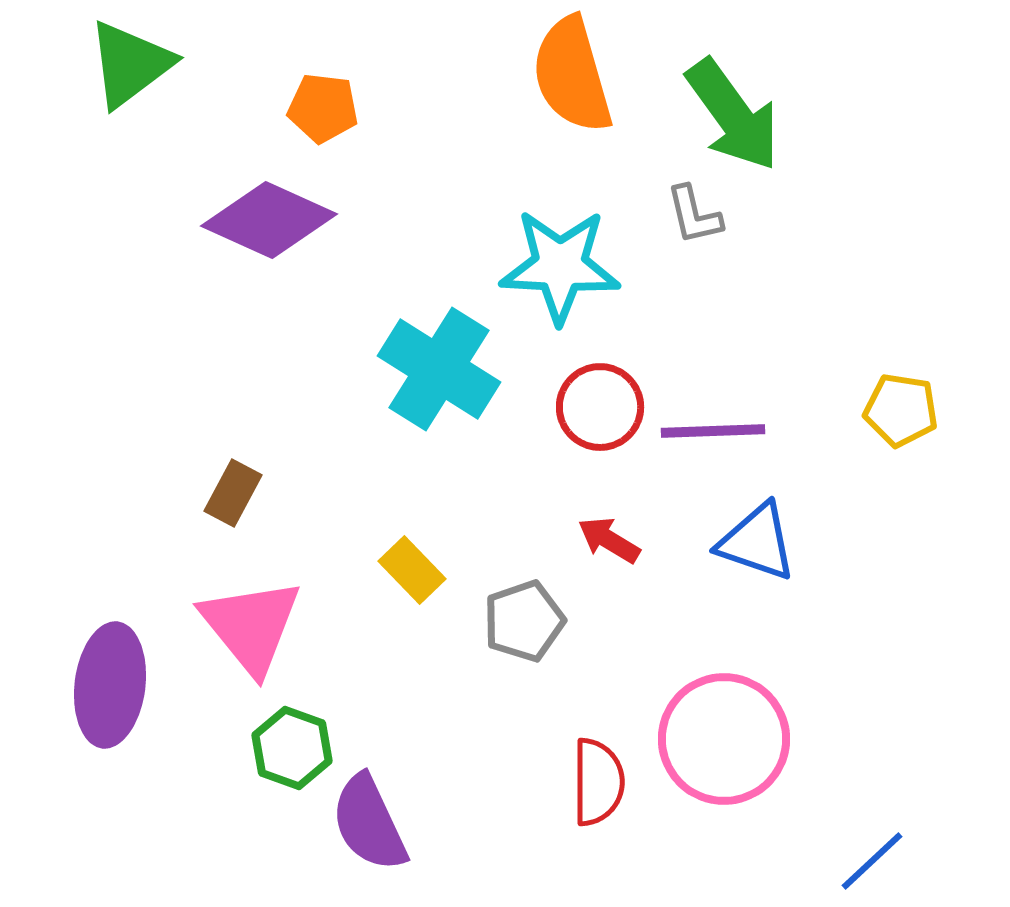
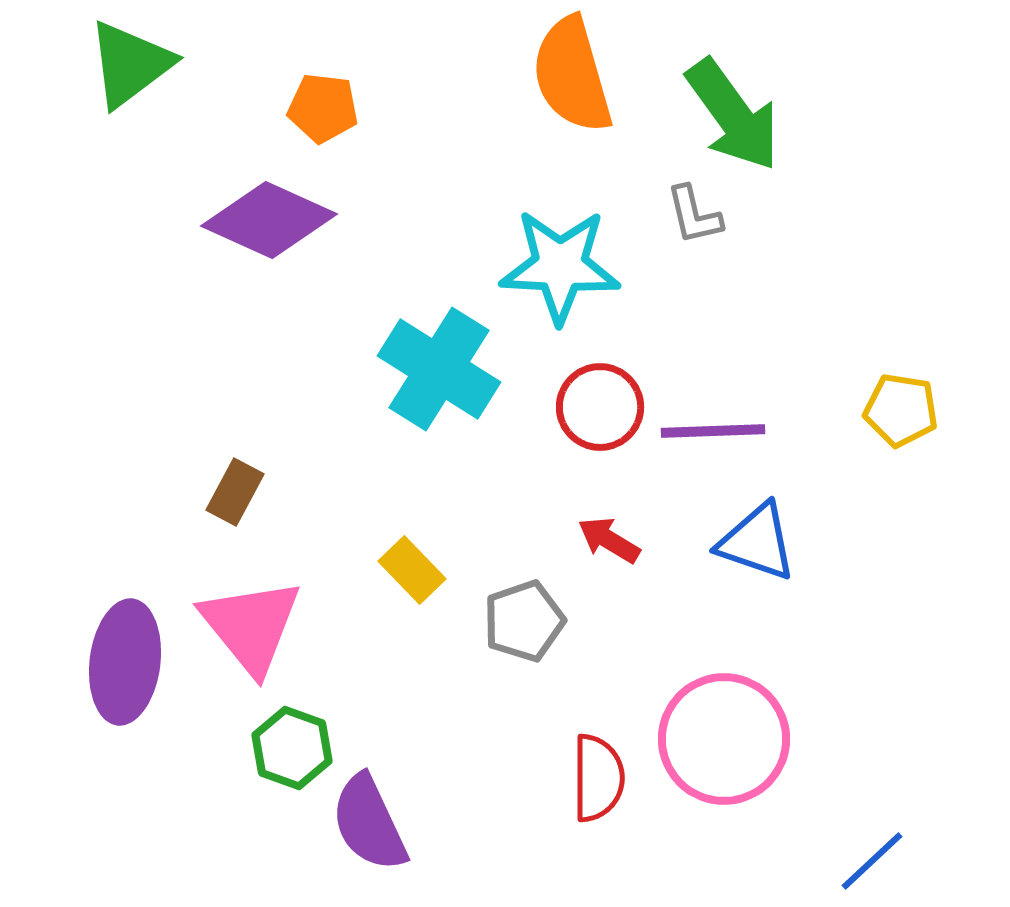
brown rectangle: moved 2 px right, 1 px up
purple ellipse: moved 15 px right, 23 px up
red semicircle: moved 4 px up
